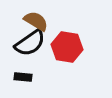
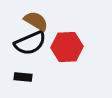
black semicircle: rotated 12 degrees clockwise
red hexagon: rotated 12 degrees counterclockwise
